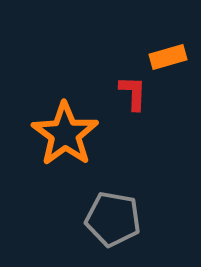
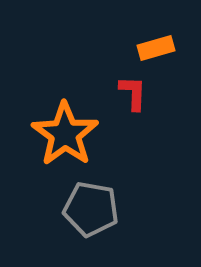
orange rectangle: moved 12 px left, 9 px up
gray pentagon: moved 22 px left, 10 px up
